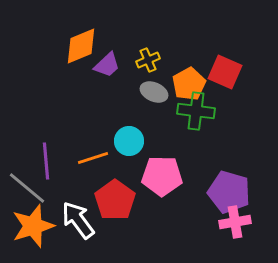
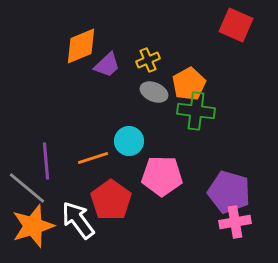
red square: moved 11 px right, 47 px up
red pentagon: moved 4 px left
